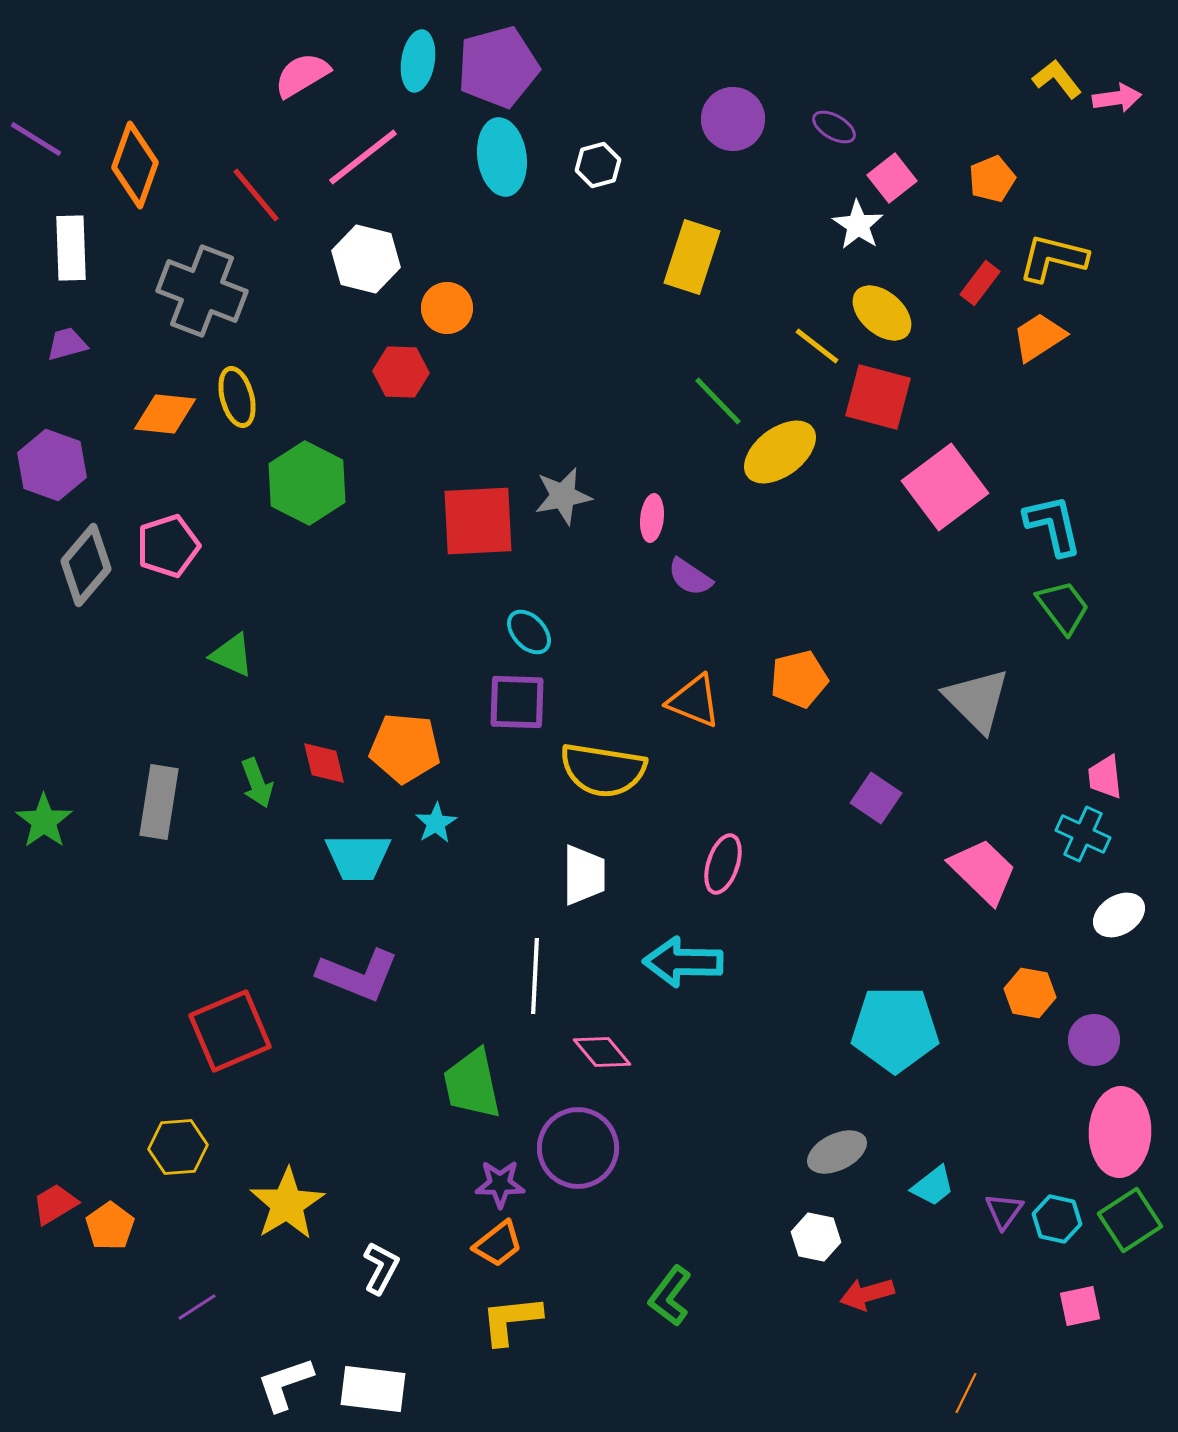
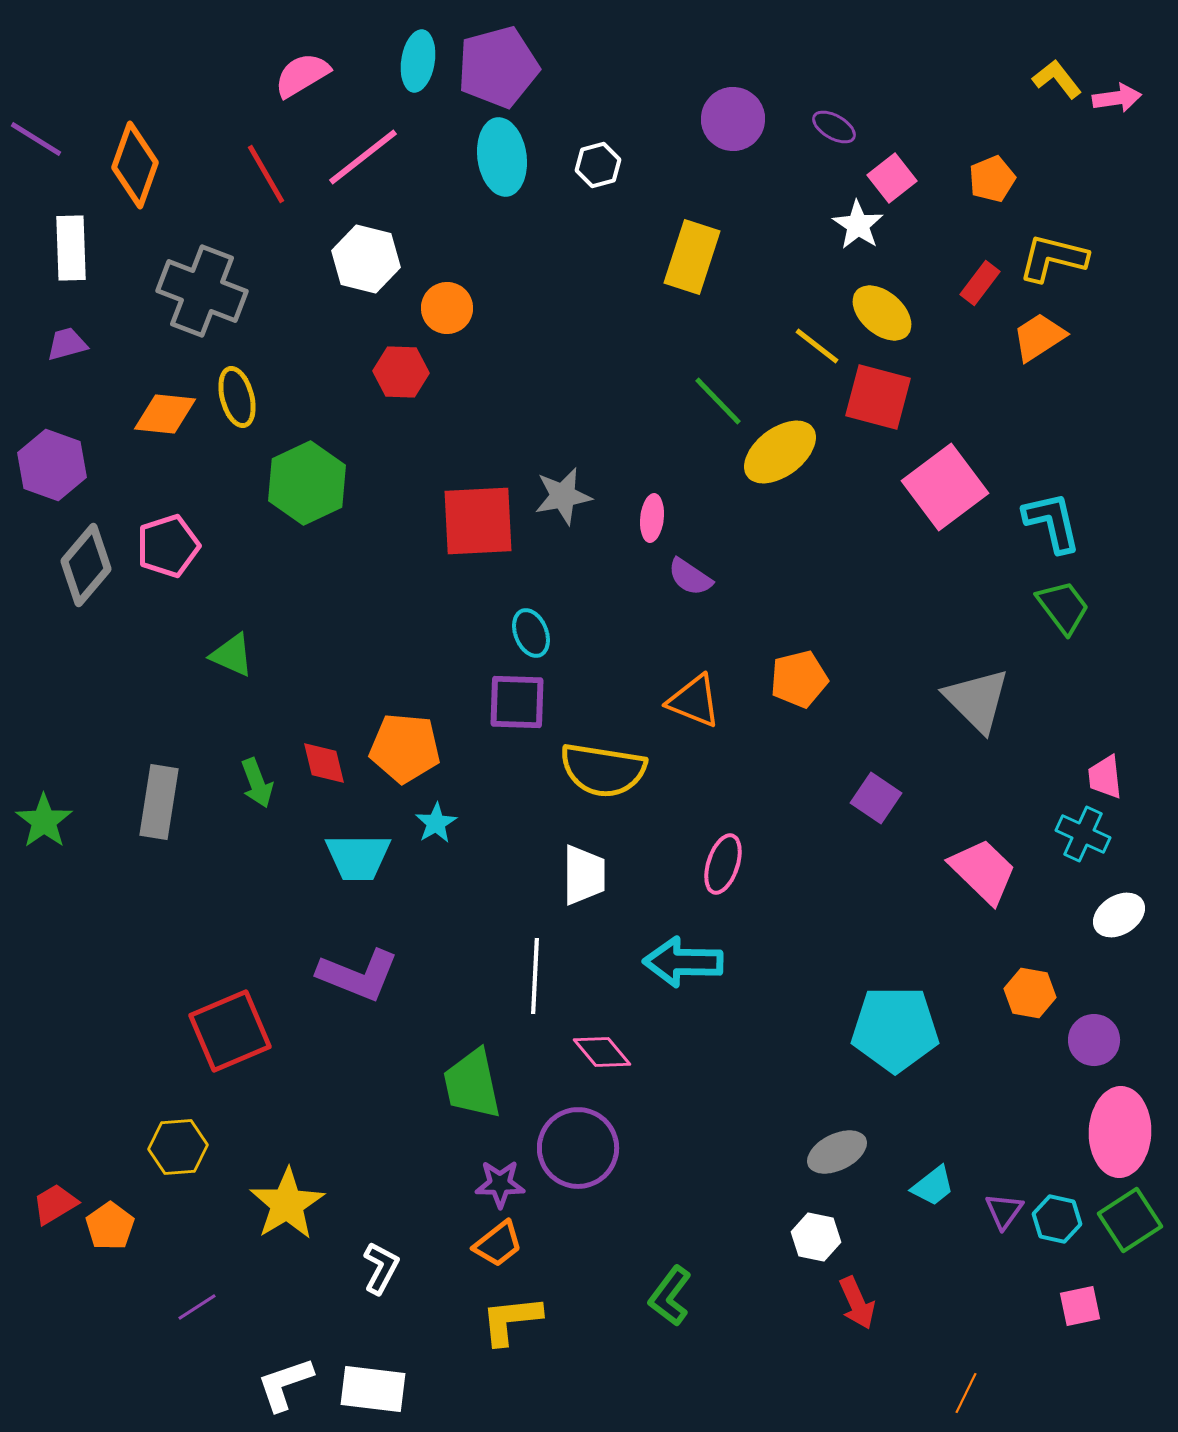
red line at (256, 195): moved 10 px right, 21 px up; rotated 10 degrees clockwise
green hexagon at (307, 483): rotated 8 degrees clockwise
cyan L-shape at (1053, 525): moved 1 px left, 3 px up
cyan ellipse at (529, 632): moved 2 px right, 1 px down; rotated 21 degrees clockwise
red arrow at (867, 1294): moved 10 px left, 9 px down; rotated 98 degrees counterclockwise
